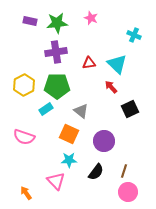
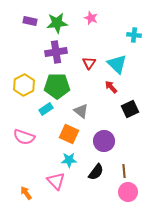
cyan cross: rotated 16 degrees counterclockwise
red triangle: rotated 48 degrees counterclockwise
brown line: rotated 24 degrees counterclockwise
